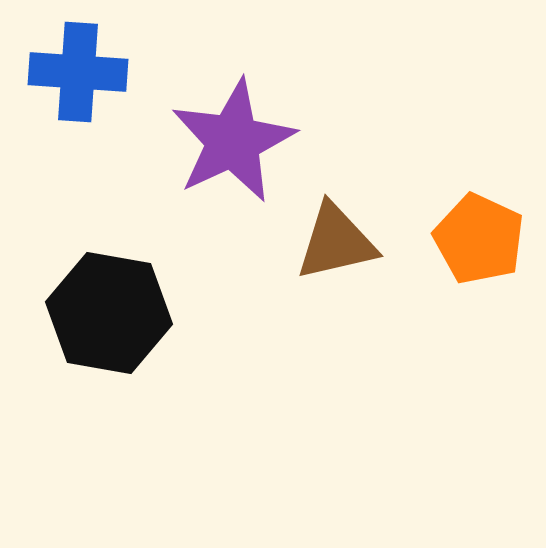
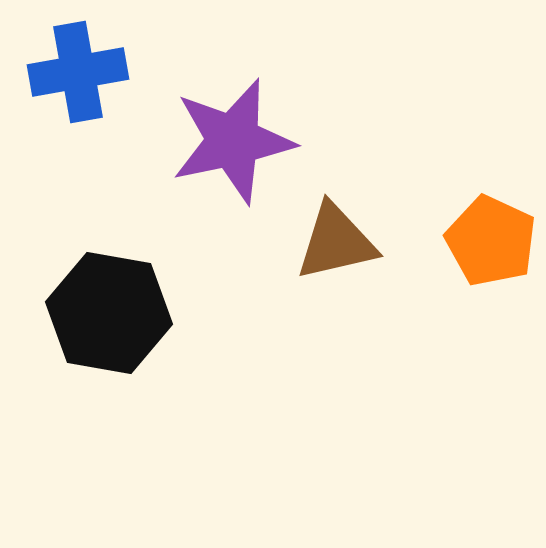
blue cross: rotated 14 degrees counterclockwise
purple star: rotated 13 degrees clockwise
orange pentagon: moved 12 px right, 2 px down
